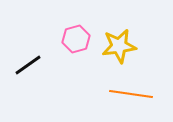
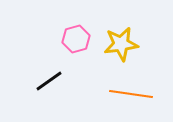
yellow star: moved 2 px right, 2 px up
black line: moved 21 px right, 16 px down
